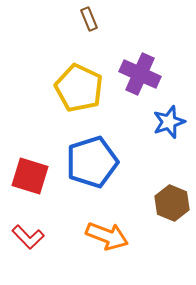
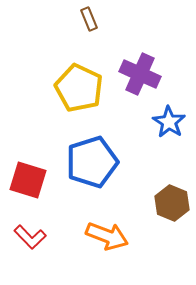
blue star: rotated 20 degrees counterclockwise
red square: moved 2 px left, 4 px down
red L-shape: moved 2 px right
